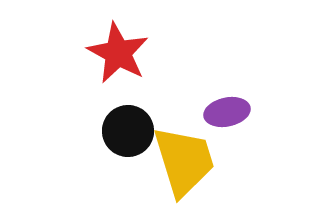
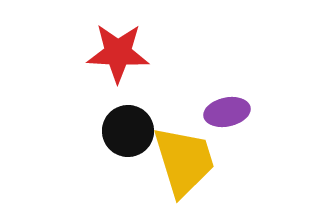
red star: rotated 26 degrees counterclockwise
